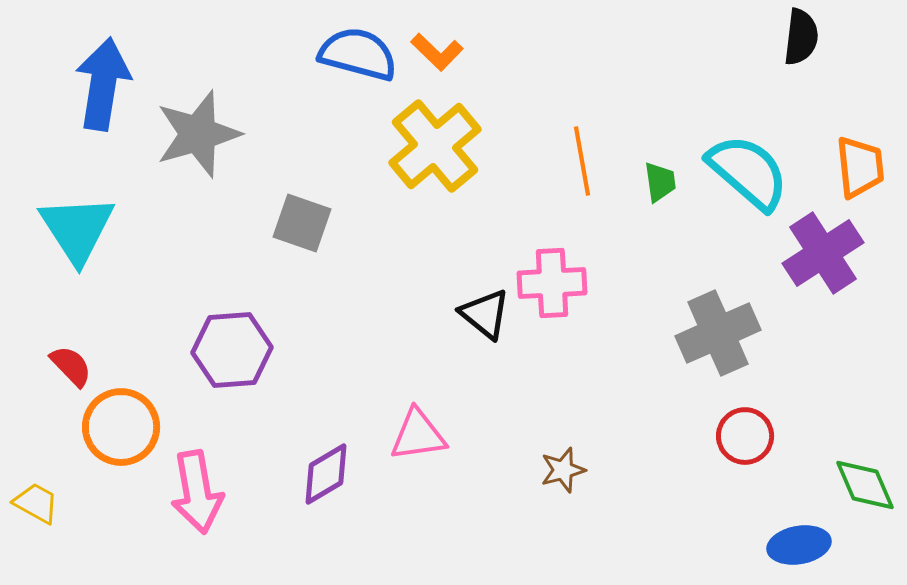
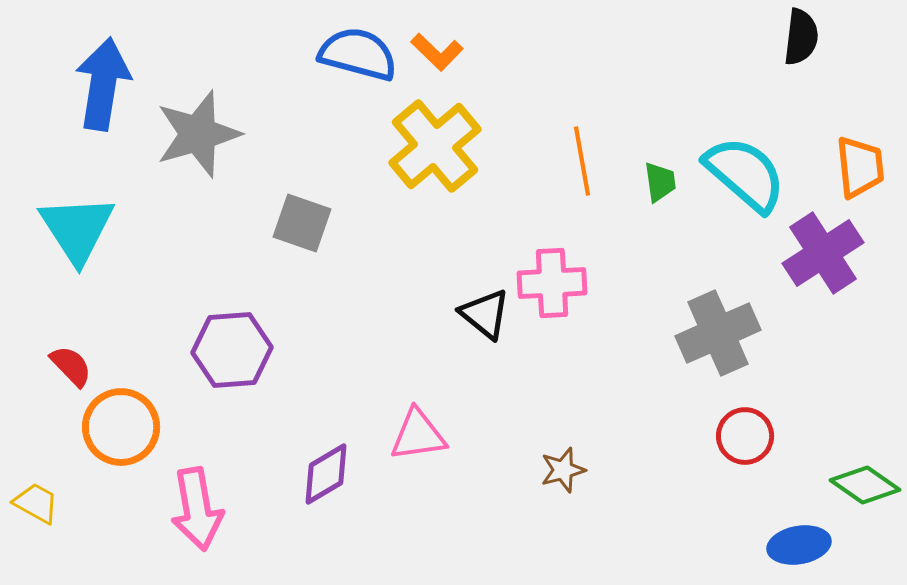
cyan semicircle: moved 3 px left, 2 px down
green diamond: rotated 32 degrees counterclockwise
pink arrow: moved 17 px down
